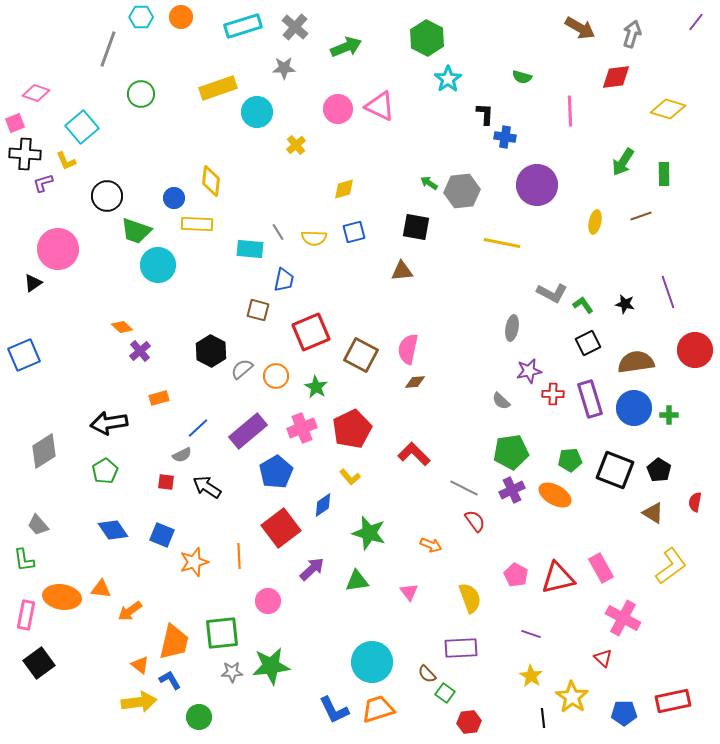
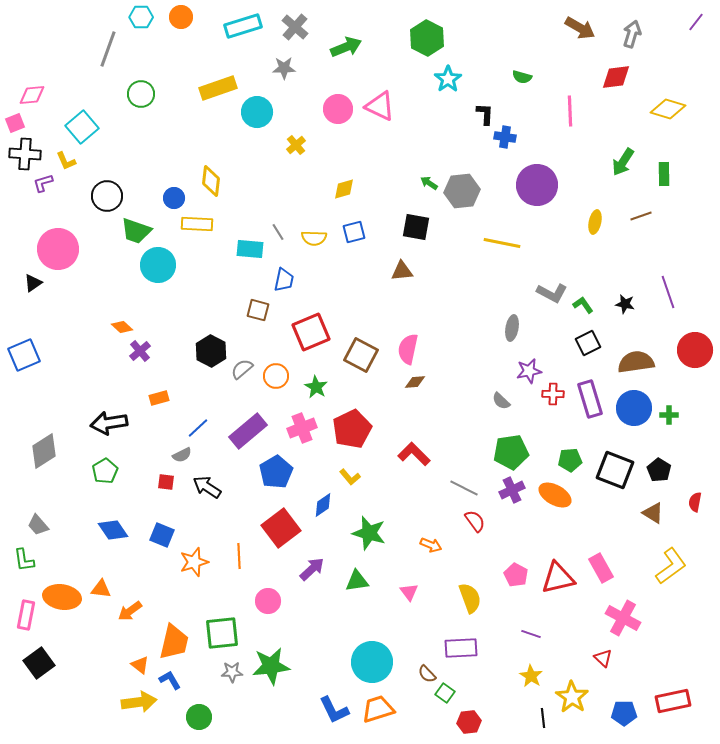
pink diamond at (36, 93): moved 4 px left, 2 px down; rotated 24 degrees counterclockwise
